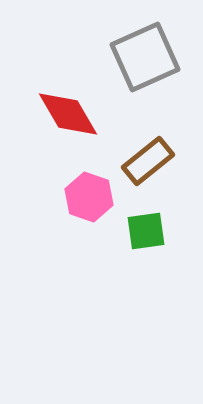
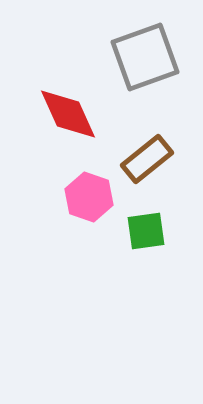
gray square: rotated 4 degrees clockwise
red diamond: rotated 6 degrees clockwise
brown rectangle: moved 1 px left, 2 px up
